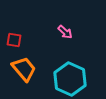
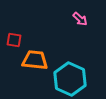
pink arrow: moved 15 px right, 13 px up
orange trapezoid: moved 11 px right, 9 px up; rotated 44 degrees counterclockwise
